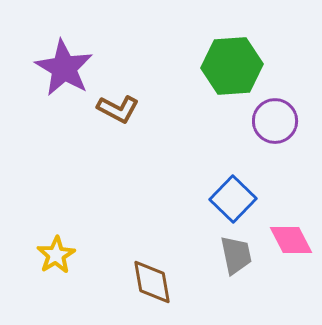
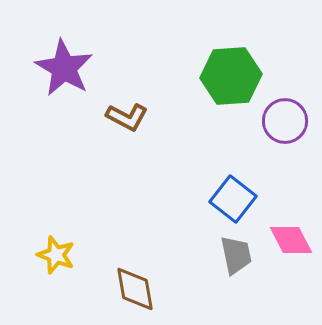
green hexagon: moved 1 px left, 10 px down
brown L-shape: moved 9 px right, 8 px down
purple circle: moved 10 px right
blue square: rotated 6 degrees counterclockwise
yellow star: rotated 21 degrees counterclockwise
brown diamond: moved 17 px left, 7 px down
